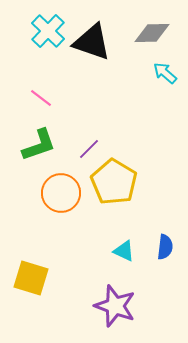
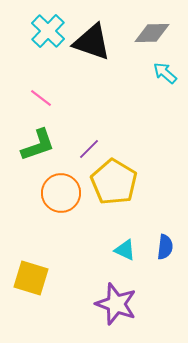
green L-shape: moved 1 px left
cyan triangle: moved 1 px right, 1 px up
purple star: moved 1 px right, 2 px up
